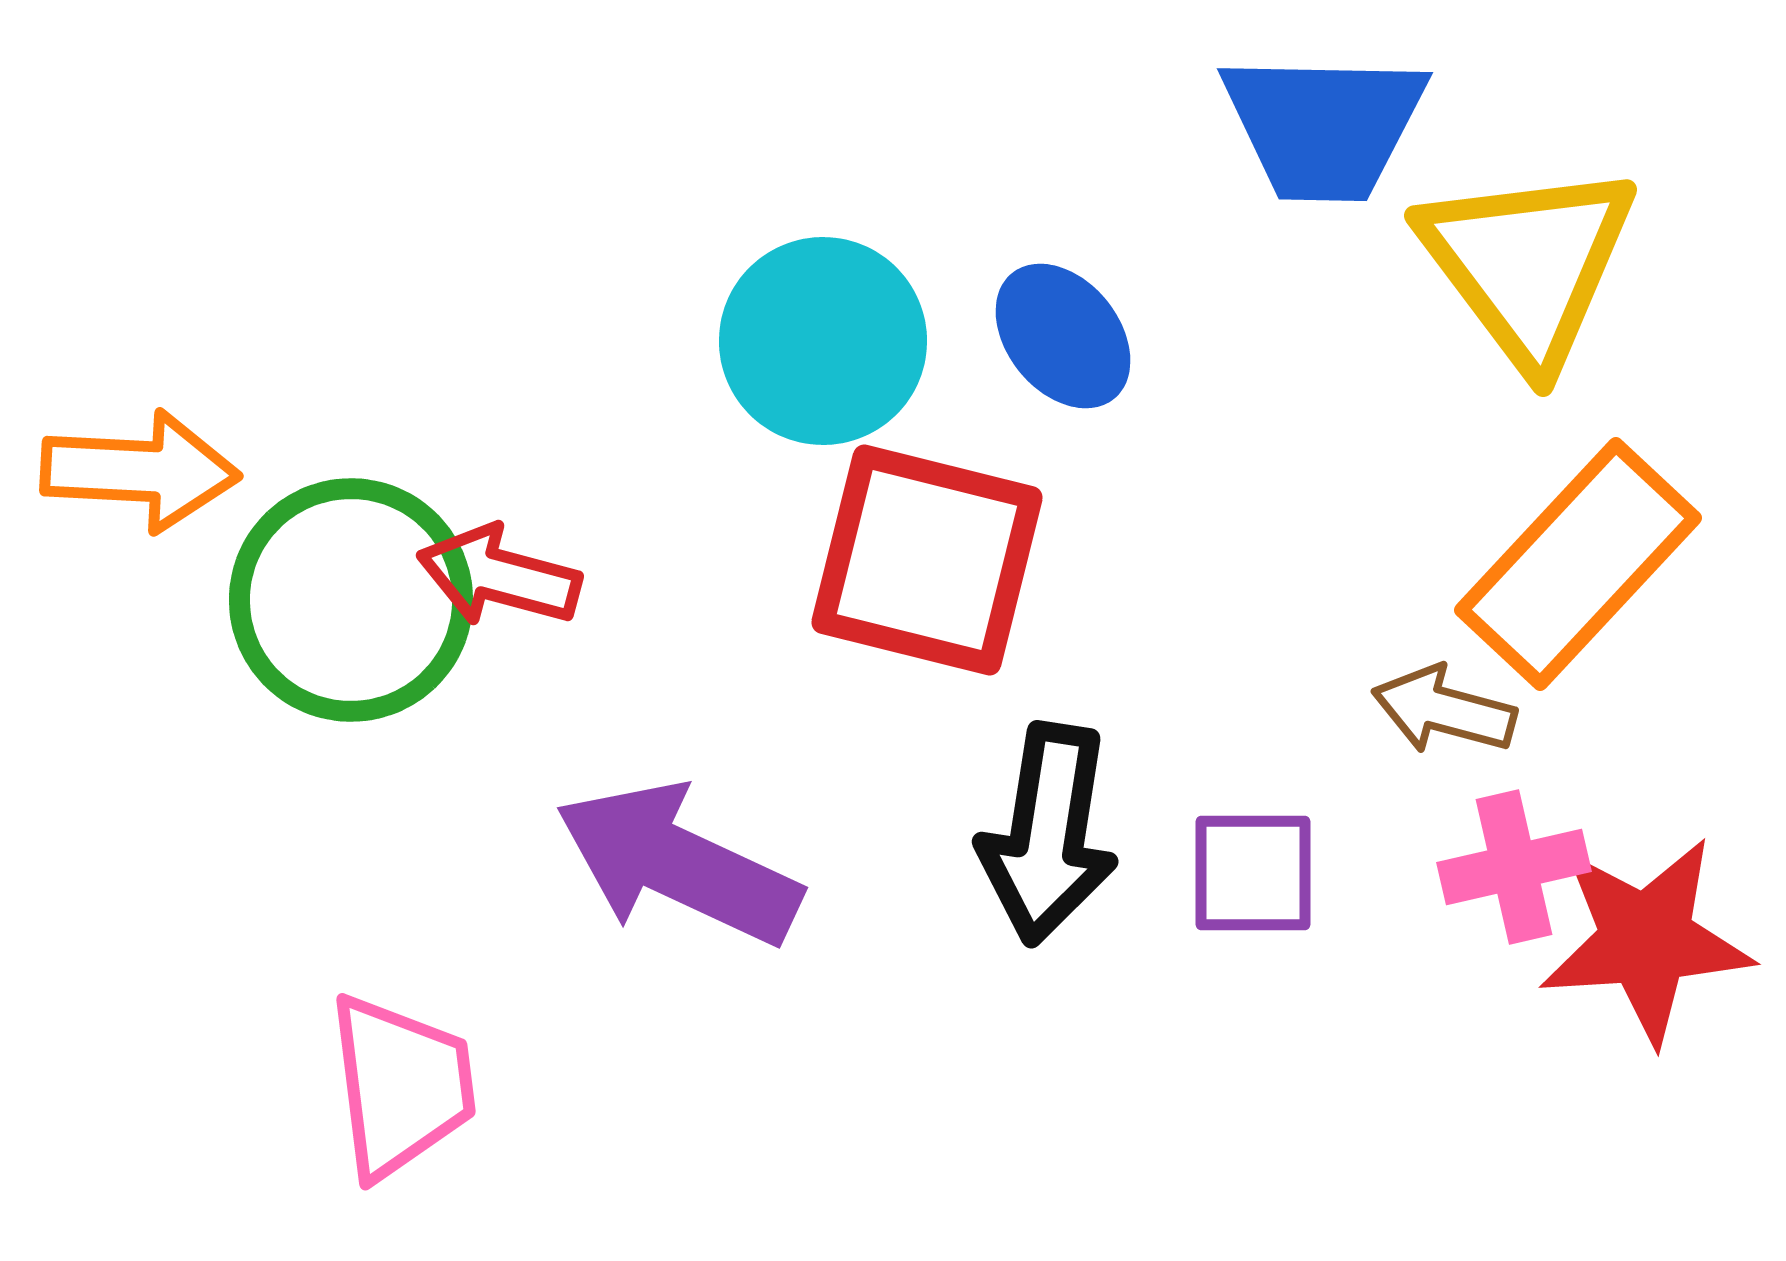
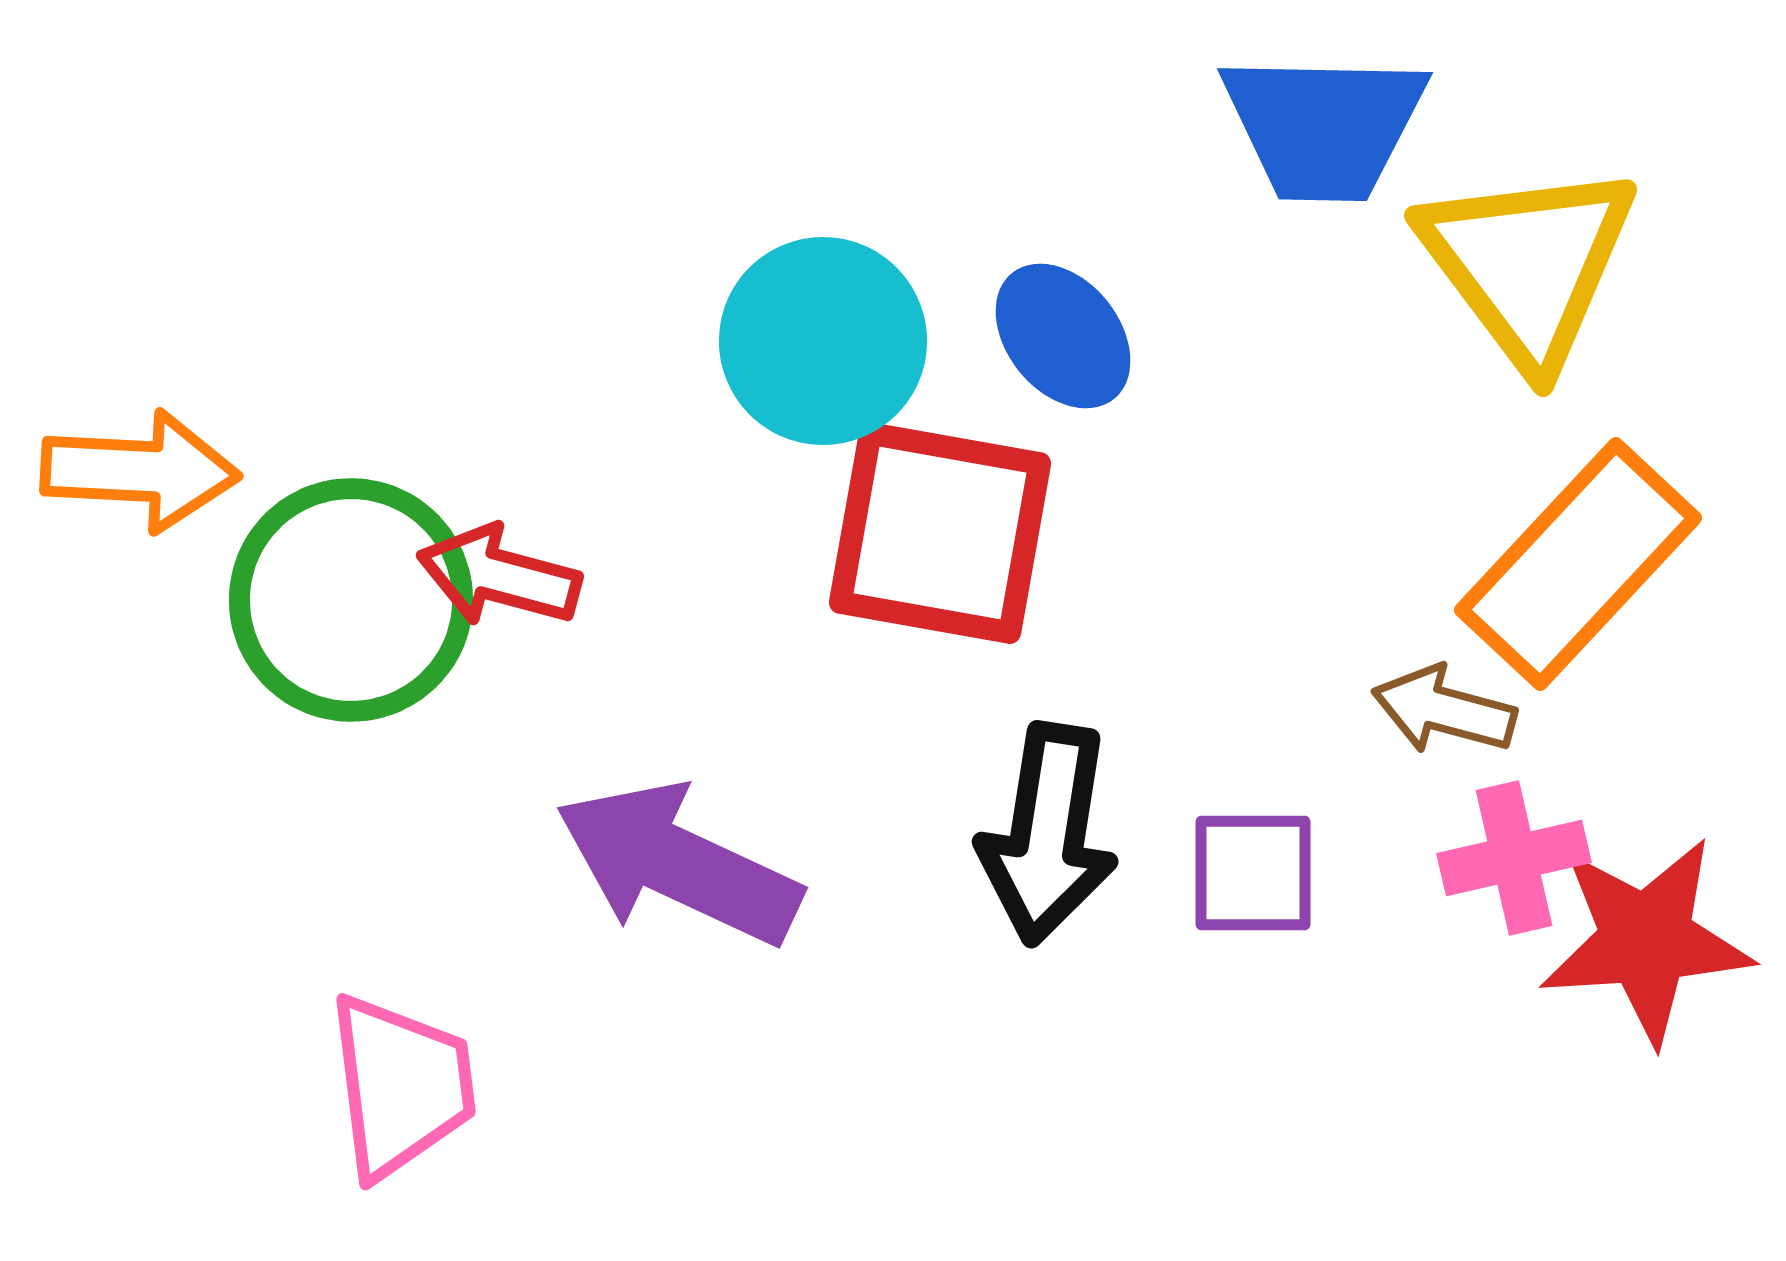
red square: moved 13 px right, 27 px up; rotated 4 degrees counterclockwise
pink cross: moved 9 px up
